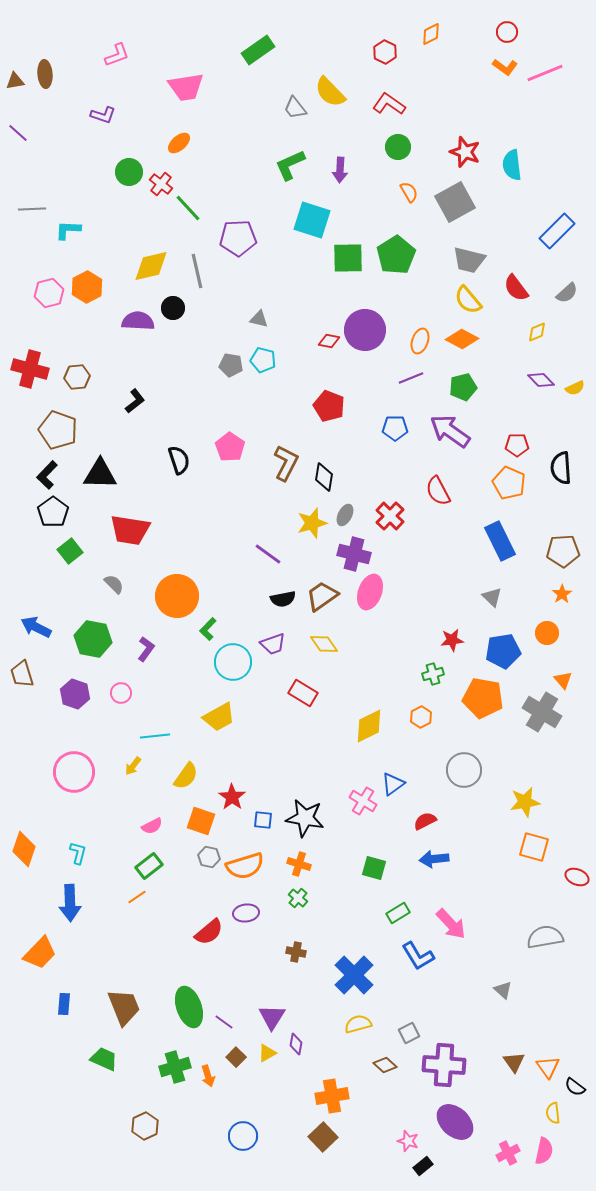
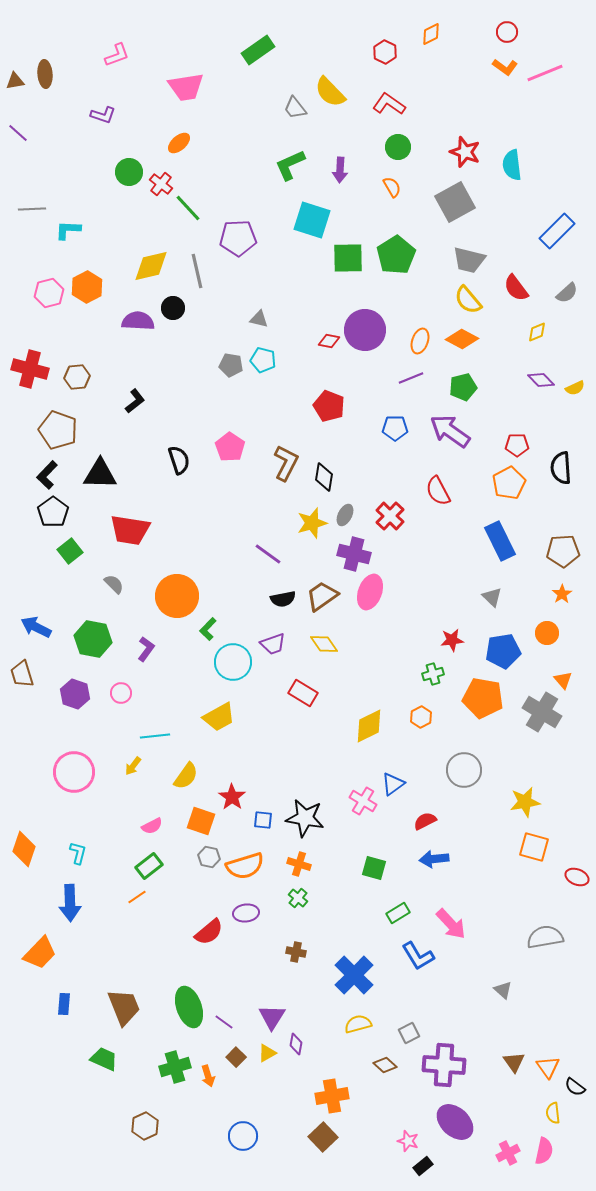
orange semicircle at (409, 192): moved 17 px left, 5 px up
orange pentagon at (509, 483): rotated 20 degrees clockwise
